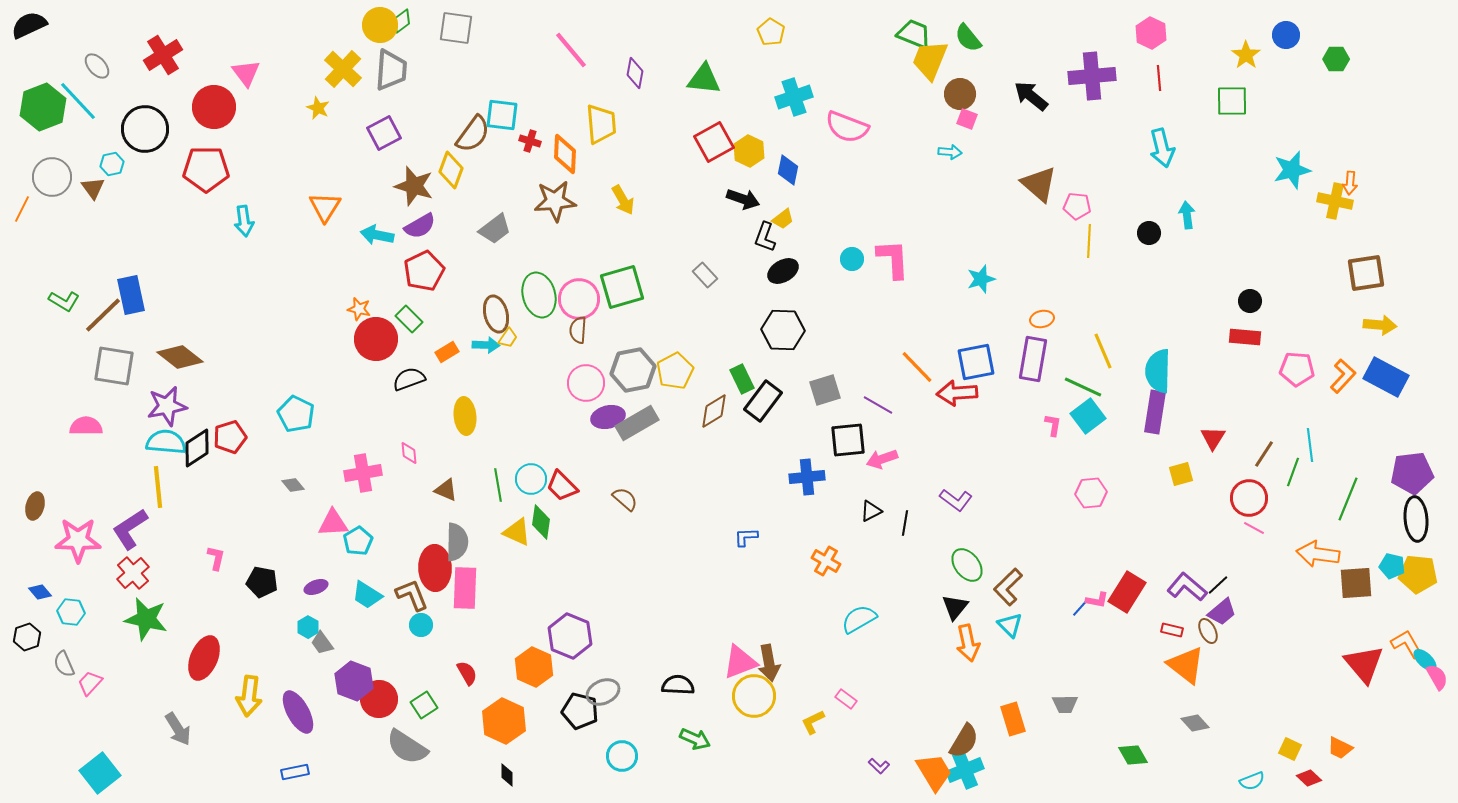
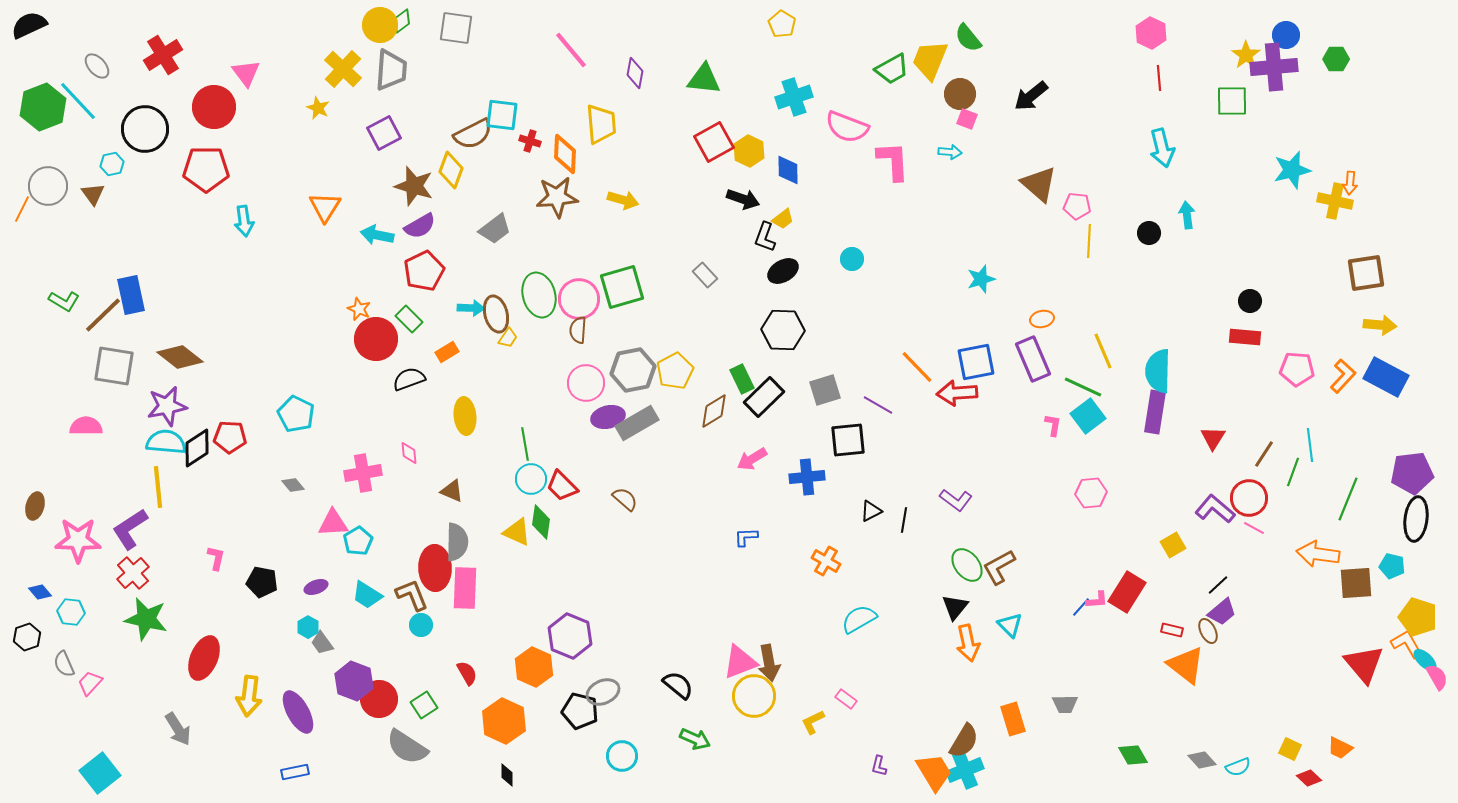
yellow pentagon at (771, 32): moved 11 px right, 8 px up
green trapezoid at (914, 34): moved 22 px left, 35 px down; rotated 129 degrees clockwise
purple cross at (1092, 76): moved 182 px right, 9 px up
black arrow at (1031, 96): rotated 78 degrees counterclockwise
brown semicircle at (473, 134): rotated 27 degrees clockwise
blue diamond at (788, 170): rotated 12 degrees counterclockwise
gray circle at (52, 177): moved 4 px left, 9 px down
brown triangle at (93, 188): moved 6 px down
yellow arrow at (623, 200): rotated 44 degrees counterclockwise
brown star at (555, 201): moved 2 px right, 4 px up
pink L-shape at (893, 259): moved 98 px up
orange star at (359, 309): rotated 10 degrees clockwise
cyan arrow at (486, 345): moved 15 px left, 37 px up
purple rectangle at (1033, 359): rotated 33 degrees counterclockwise
black rectangle at (763, 401): moved 1 px right, 4 px up; rotated 9 degrees clockwise
red pentagon at (230, 437): rotated 20 degrees clockwise
pink arrow at (882, 459): moved 130 px left; rotated 12 degrees counterclockwise
yellow square at (1181, 474): moved 8 px left, 71 px down; rotated 15 degrees counterclockwise
green line at (498, 485): moved 27 px right, 41 px up
brown triangle at (446, 490): moved 6 px right, 1 px down
black ellipse at (1416, 519): rotated 12 degrees clockwise
black line at (905, 523): moved 1 px left, 3 px up
yellow pentagon at (1418, 574): moved 43 px down; rotated 12 degrees clockwise
brown L-shape at (1008, 587): moved 9 px left, 20 px up; rotated 15 degrees clockwise
purple L-shape at (1187, 587): moved 28 px right, 78 px up
pink L-shape at (1097, 600): rotated 15 degrees counterclockwise
black semicircle at (678, 685): rotated 36 degrees clockwise
gray diamond at (1195, 723): moved 7 px right, 37 px down
purple L-shape at (879, 766): rotated 60 degrees clockwise
cyan semicircle at (1252, 781): moved 14 px left, 14 px up
